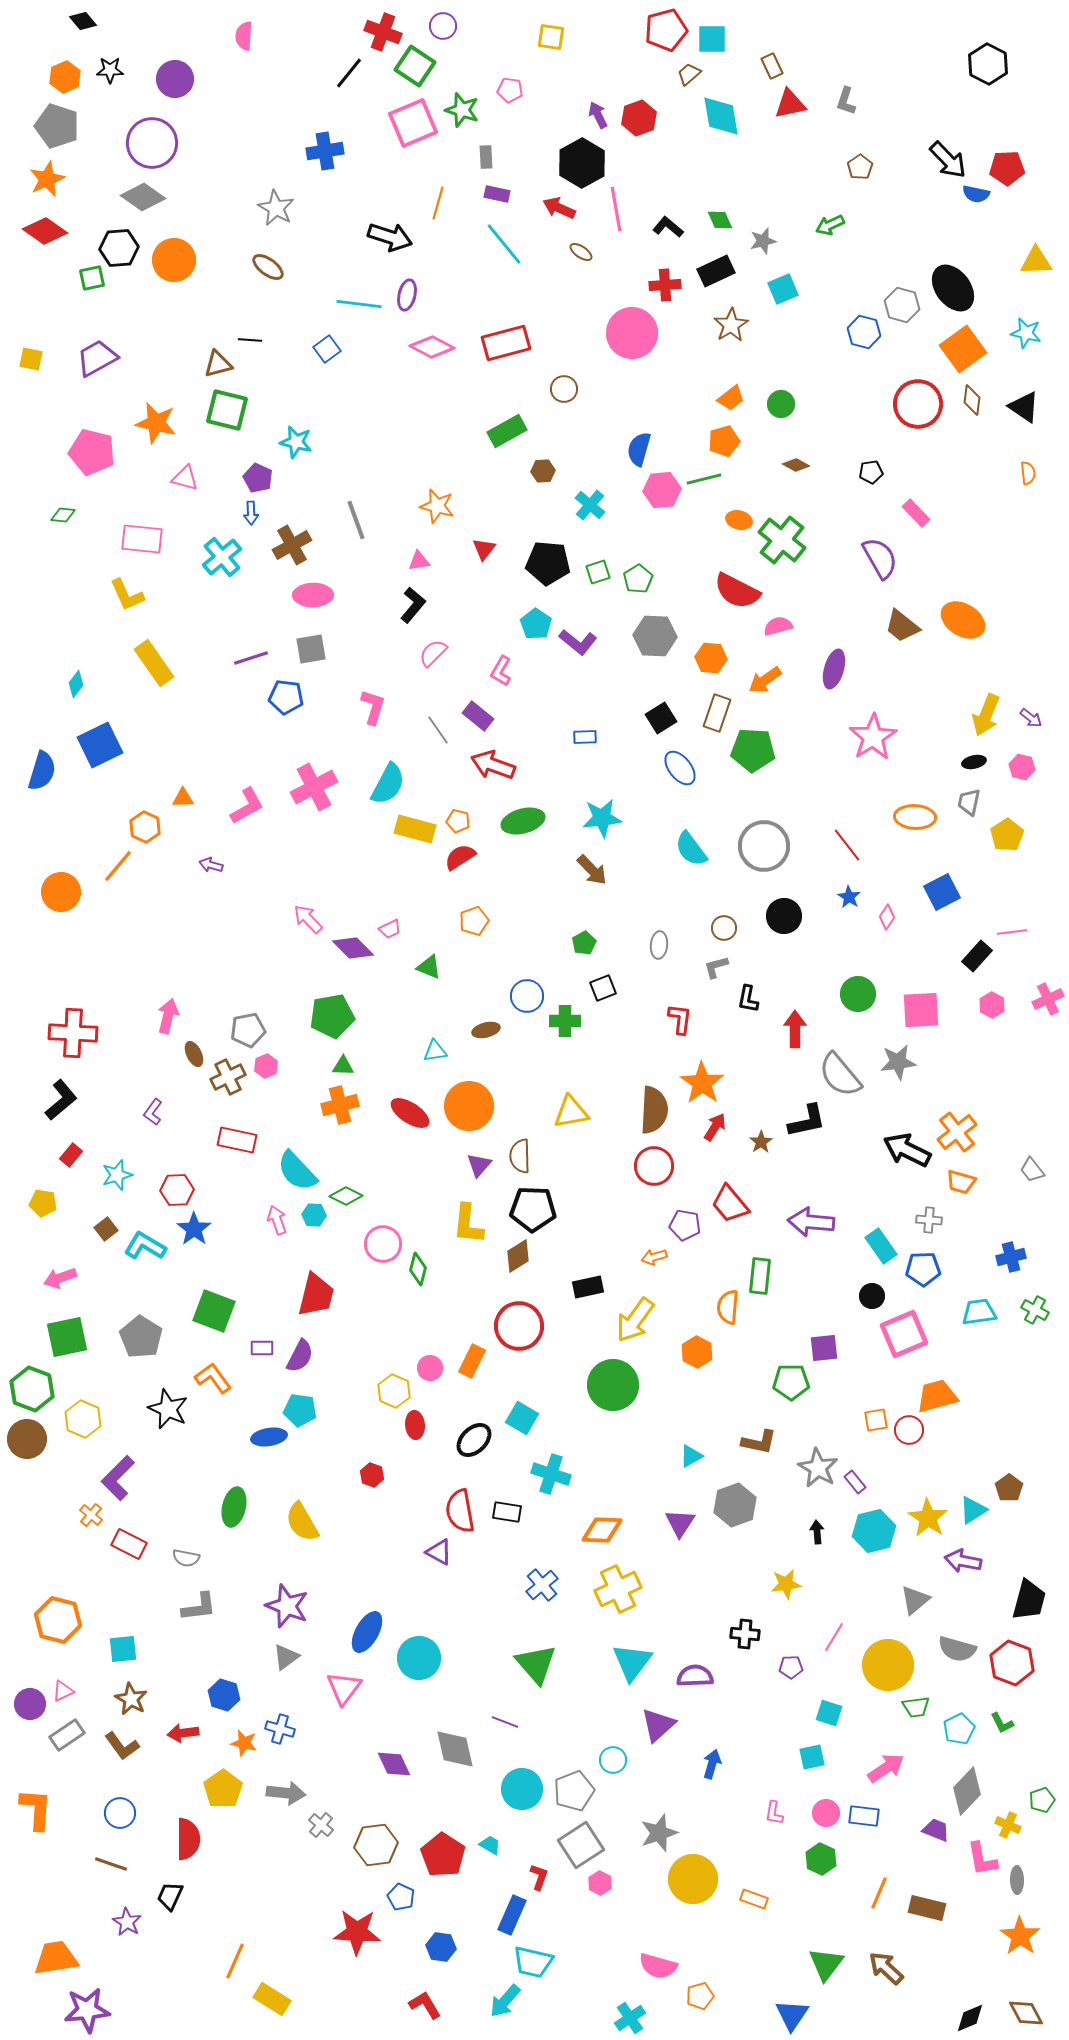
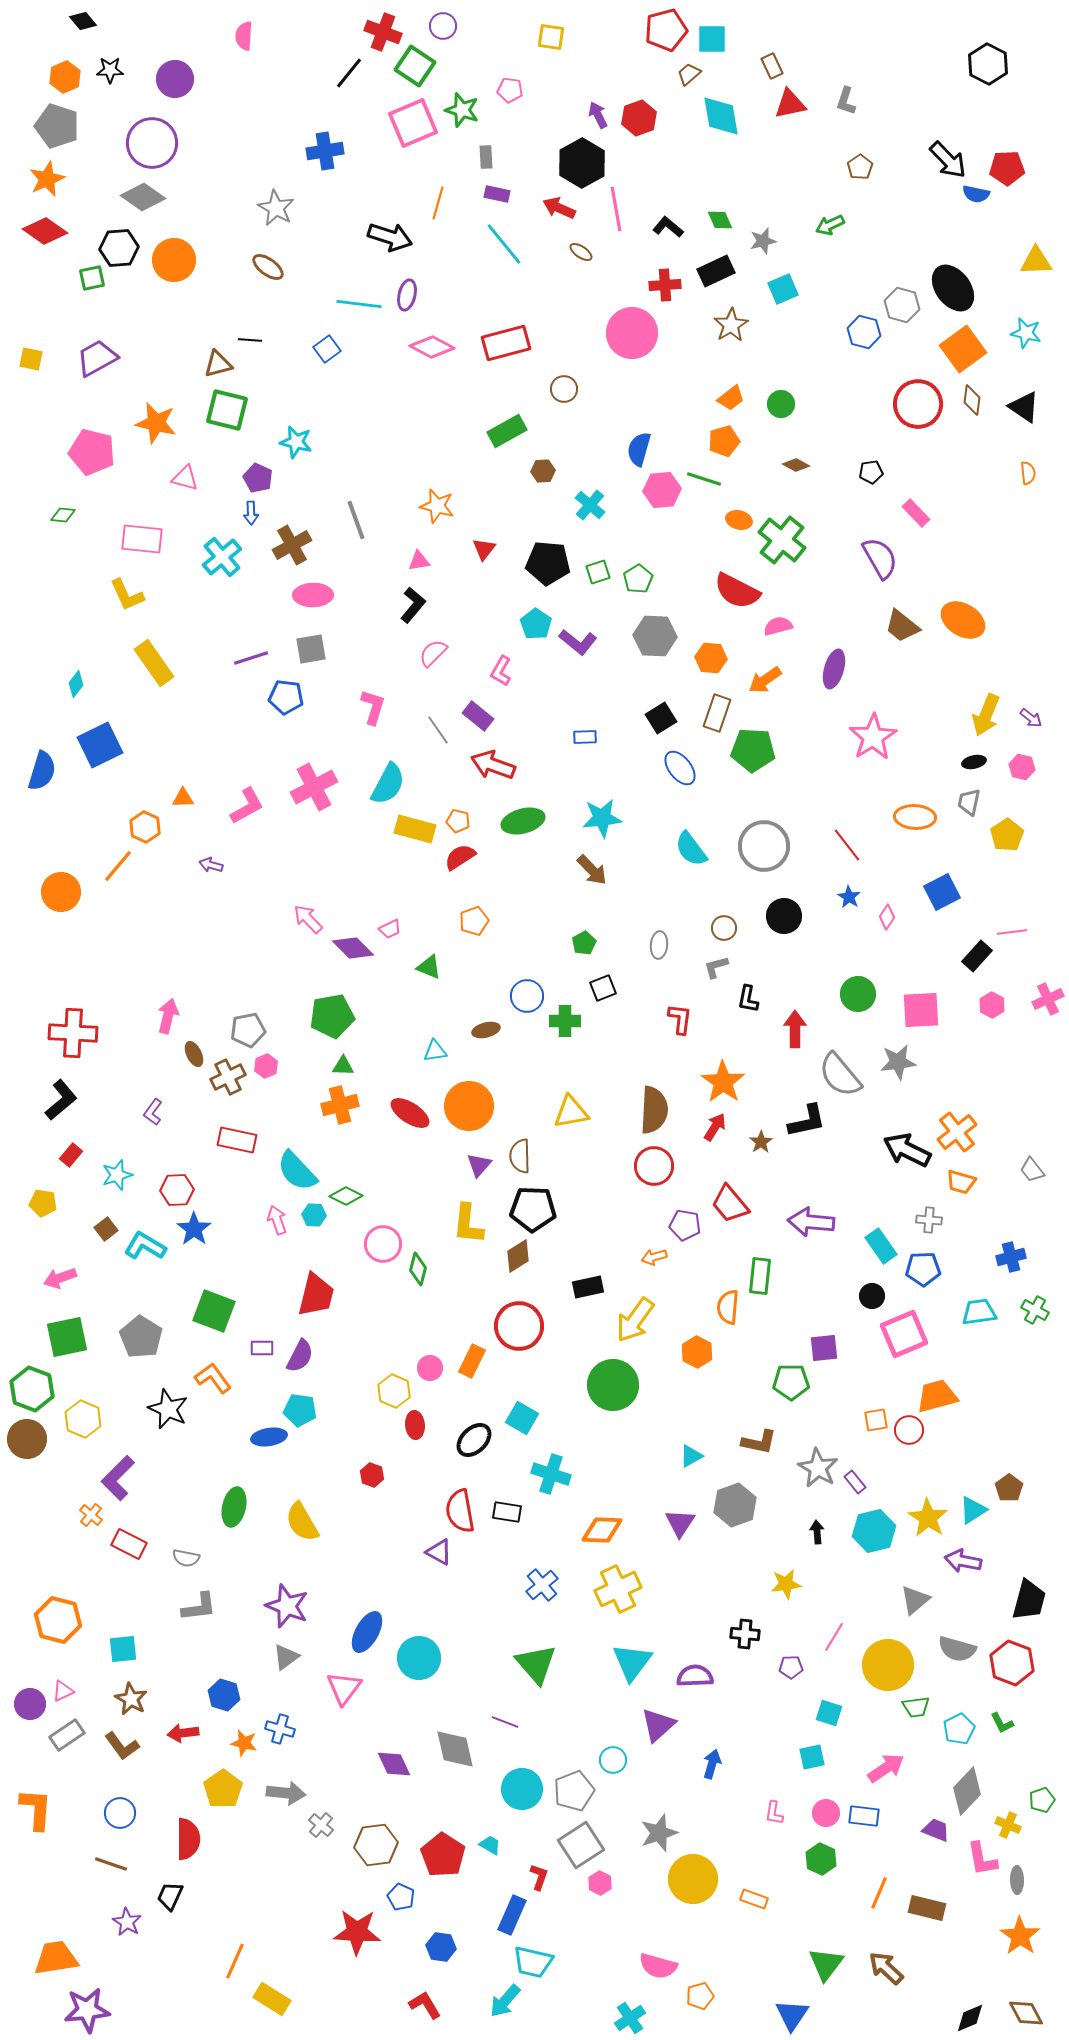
green line at (704, 479): rotated 32 degrees clockwise
orange star at (702, 1083): moved 21 px right, 1 px up
